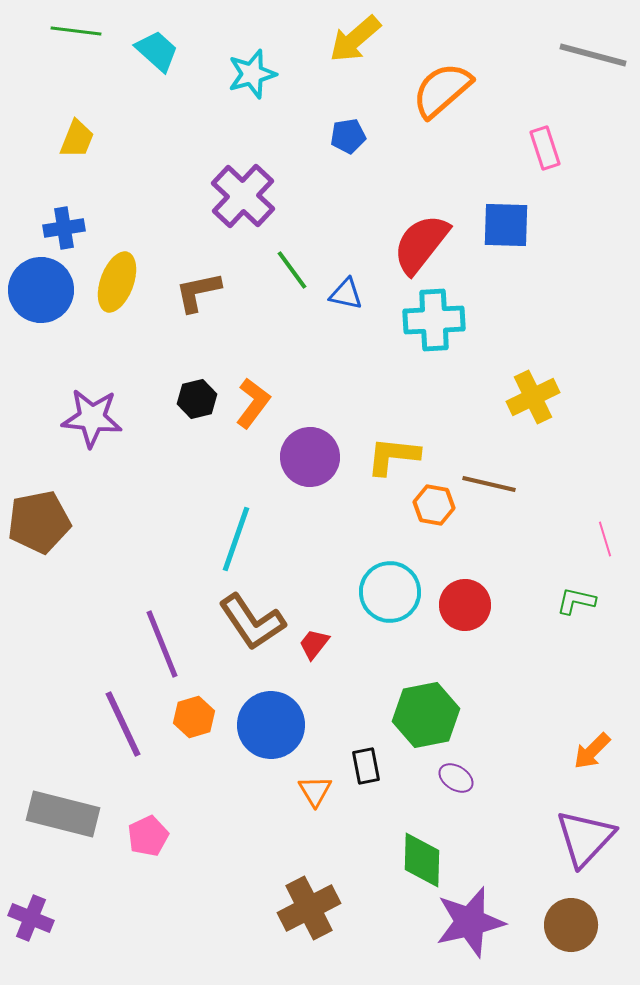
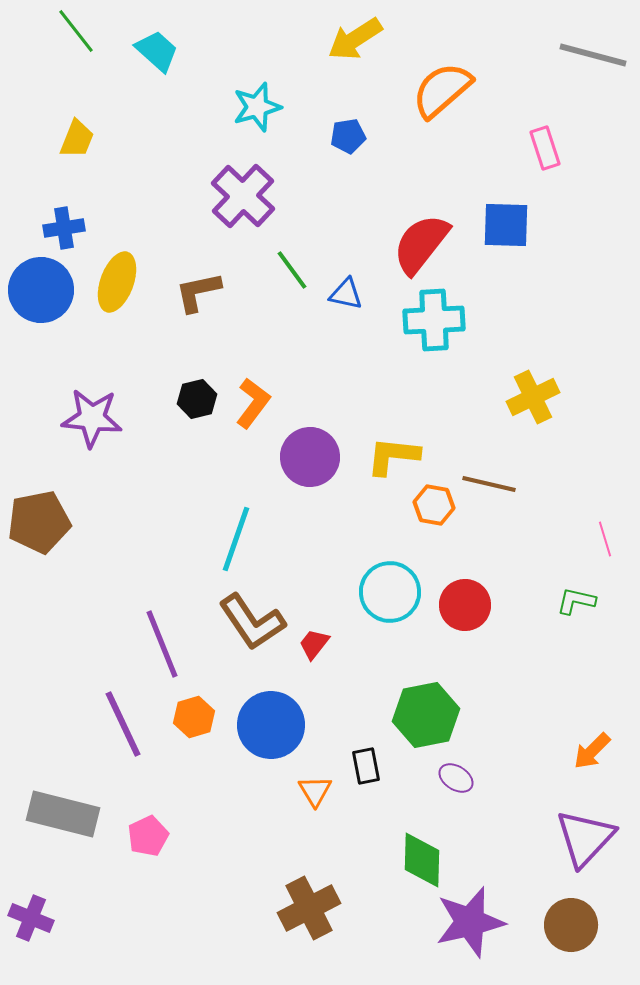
green line at (76, 31): rotated 45 degrees clockwise
yellow arrow at (355, 39): rotated 8 degrees clockwise
cyan star at (252, 74): moved 5 px right, 33 px down
